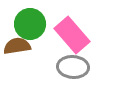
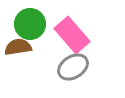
brown semicircle: moved 1 px right, 1 px down
gray ellipse: rotated 36 degrees counterclockwise
